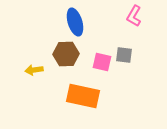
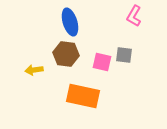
blue ellipse: moved 5 px left
brown hexagon: rotated 10 degrees clockwise
